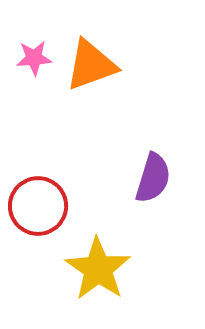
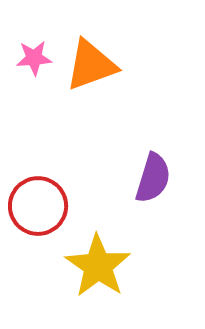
yellow star: moved 3 px up
